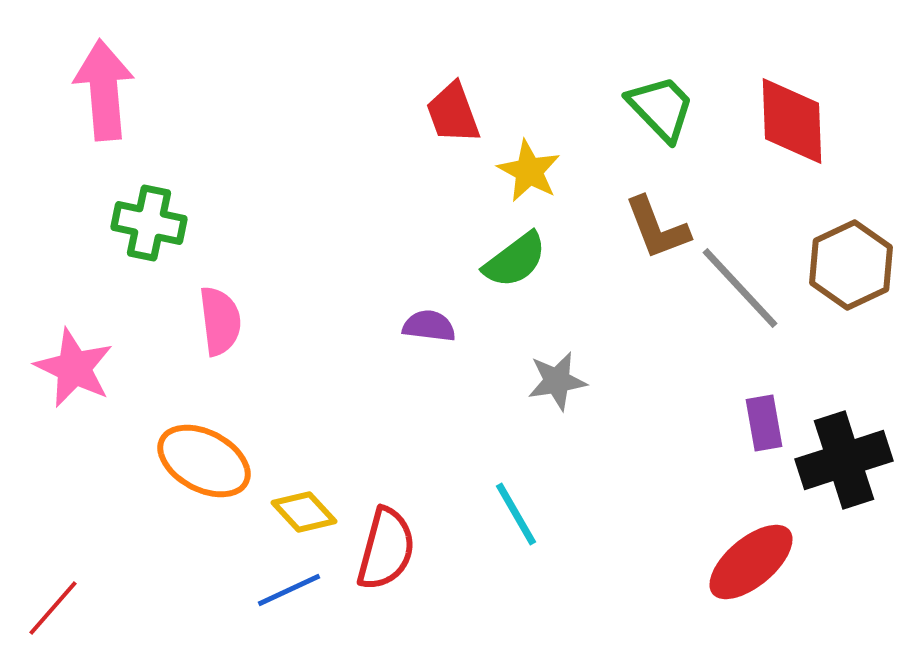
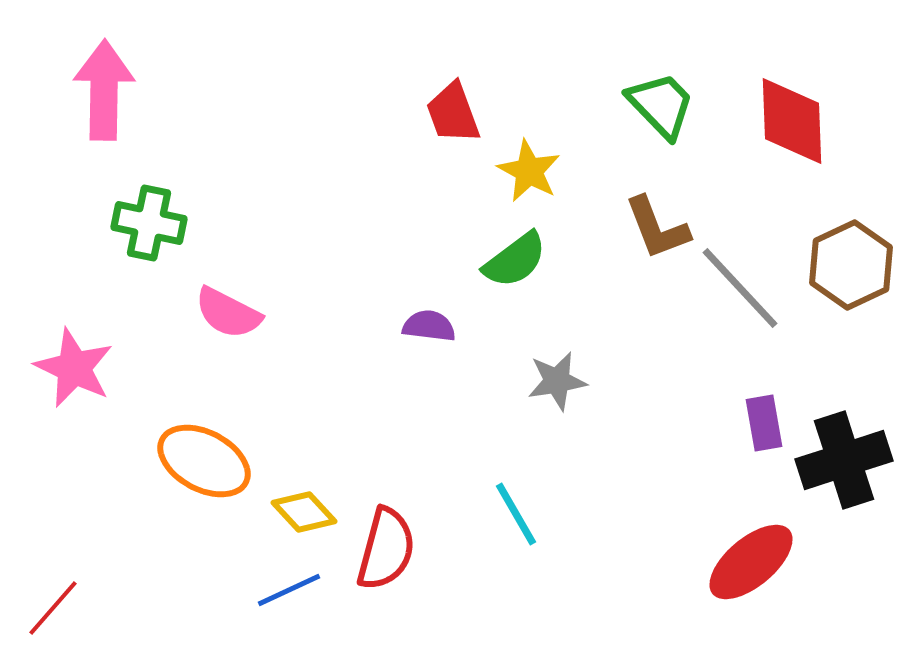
pink arrow: rotated 6 degrees clockwise
green trapezoid: moved 3 px up
pink semicircle: moved 8 px right, 8 px up; rotated 124 degrees clockwise
